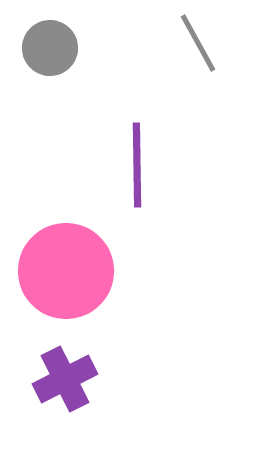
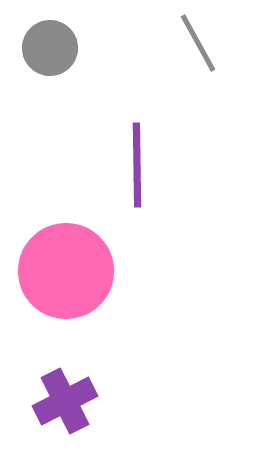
purple cross: moved 22 px down
